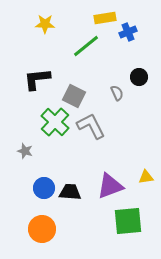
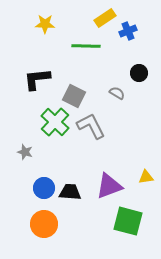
yellow rectangle: rotated 25 degrees counterclockwise
blue cross: moved 1 px up
green line: rotated 40 degrees clockwise
black circle: moved 4 px up
gray semicircle: rotated 35 degrees counterclockwise
gray star: moved 1 px down
purple triangle: moved 1 px left
green square: rotated 20 degrees clockwise
orange circle: moved 2 px right, 5 px up
